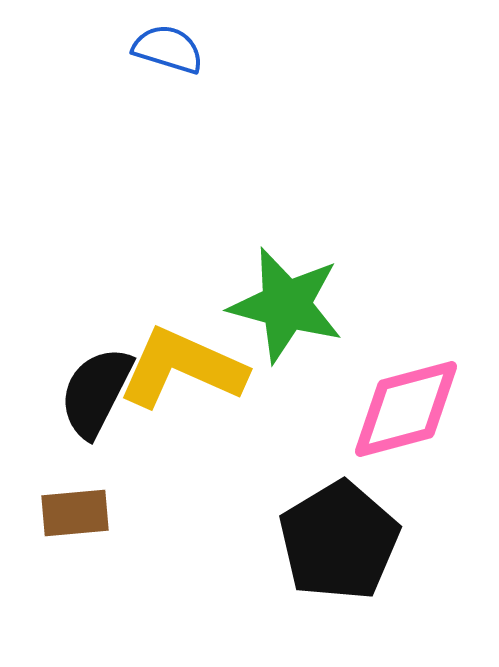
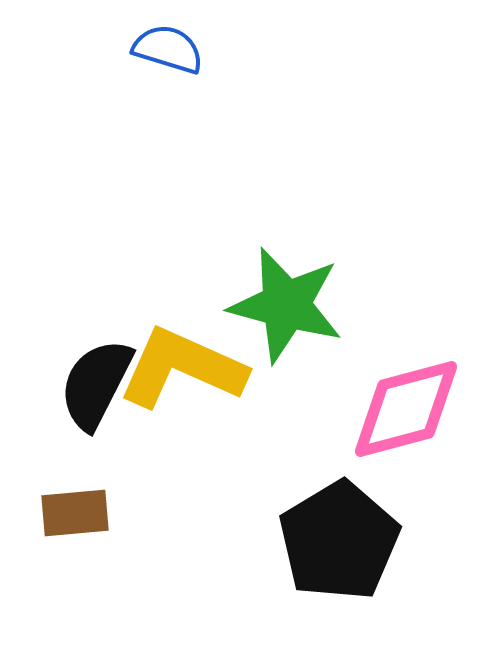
black semicircle: moved 8 px up
